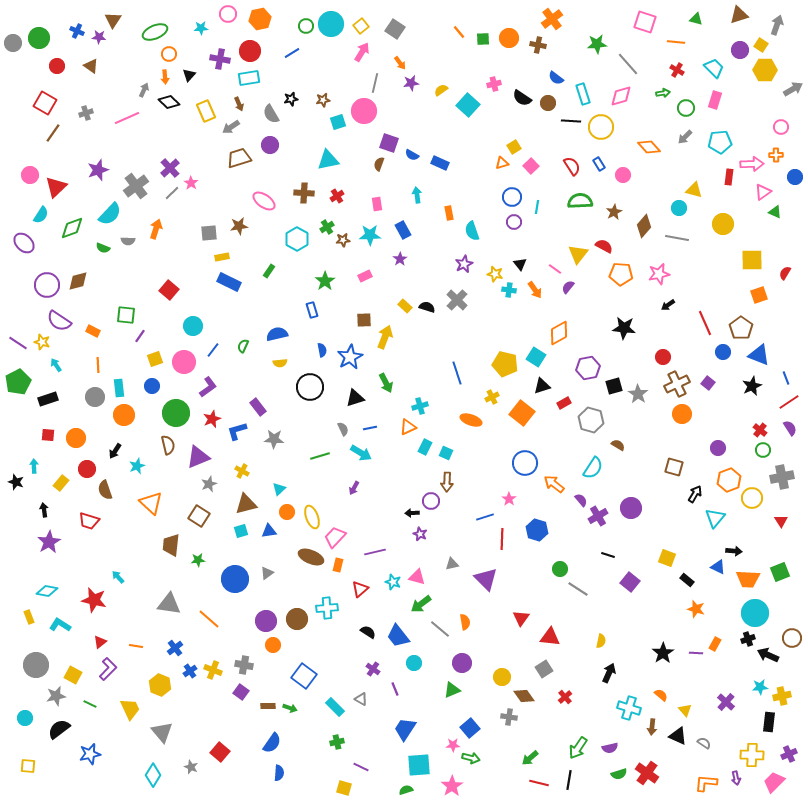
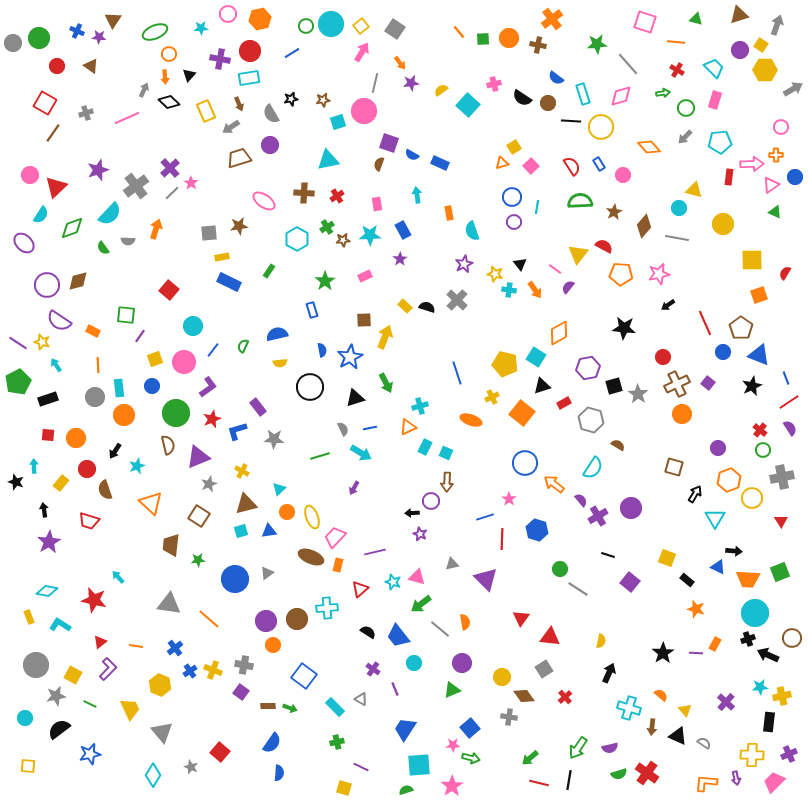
pink triangle at (763, 192): moved 8 px right, 7 px up
green semicircle at (103, 248): rotated 32 degrees clockwise
cyan triangle at (715, 518): rotated 10 degrees counterclockwise
